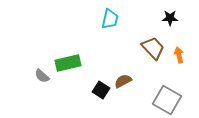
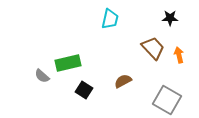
black square: moved 17 px left
